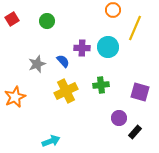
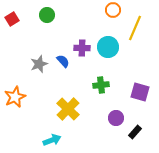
green circle: moved 6 px up
gray star: moved 2 px right
yellow cross: moved 2 px right, 18 px down; rotated 20 degrees counterclockwise
purple circle: moved 3 px left
cyan arrow: moved 1 px right, 1 px up
